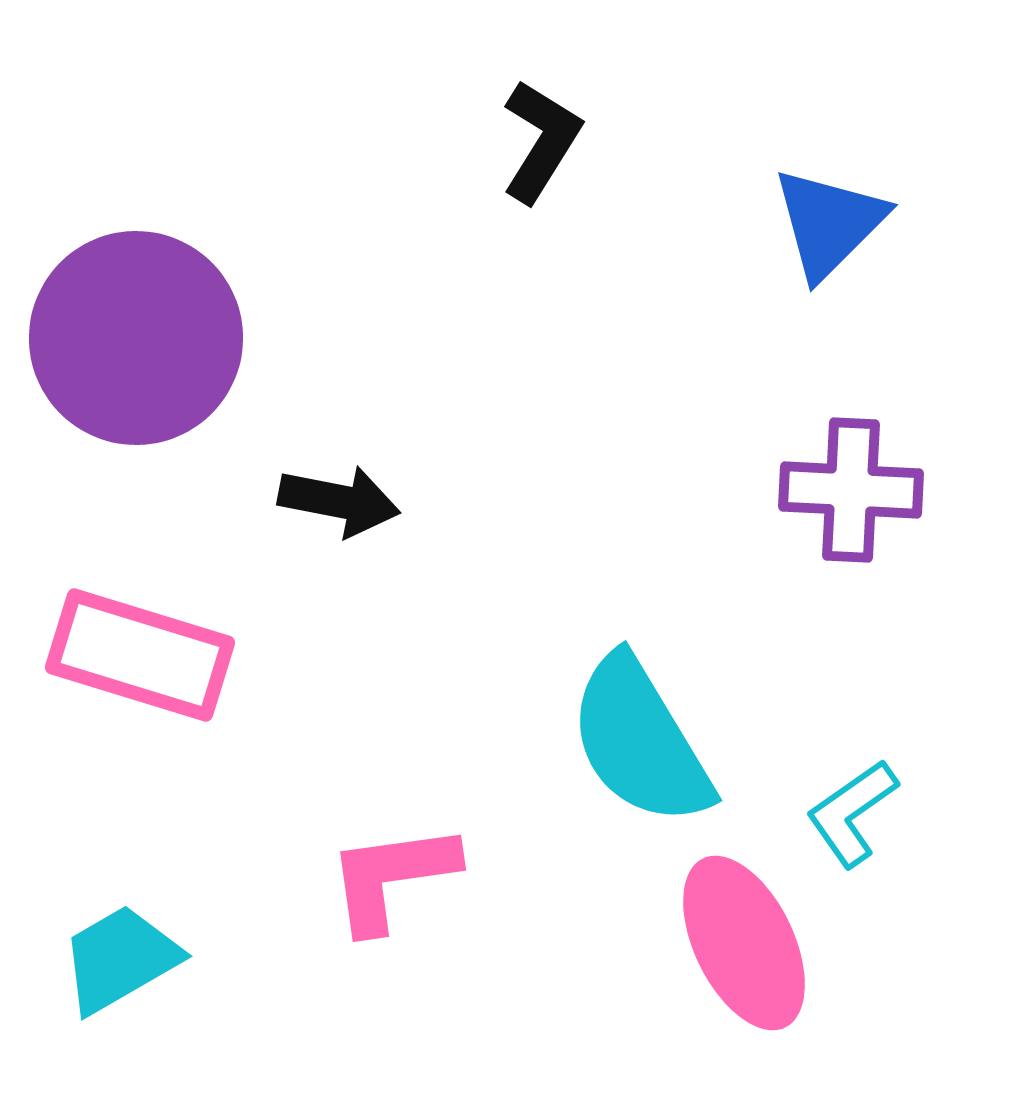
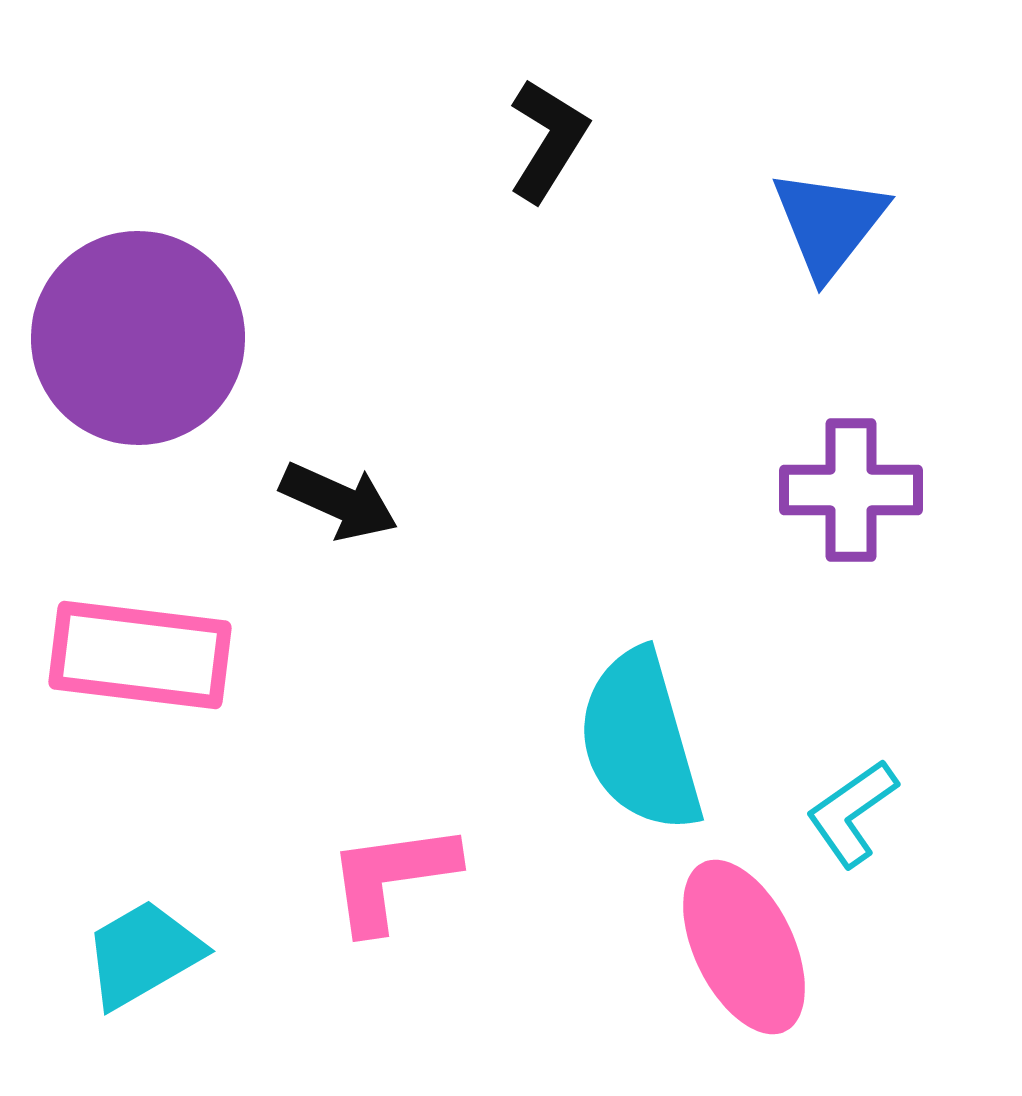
black L-shape: moved 7 px right, 1 px up
blue triangle: rotated 7 degrees counterclockwise
purple circle: moved 2 px right
purple cross: rotated 3 degrees counterclockwise
black arrow: rotated 13 degrees clockwise
pink rectangle: rotated 10 degrees counterclockwise
cyan semicircle: rotated 15 degrees clockwise
pink ellipse: moved 4 px down
cyan trapezoid: moved 23 px right, 5 px up
